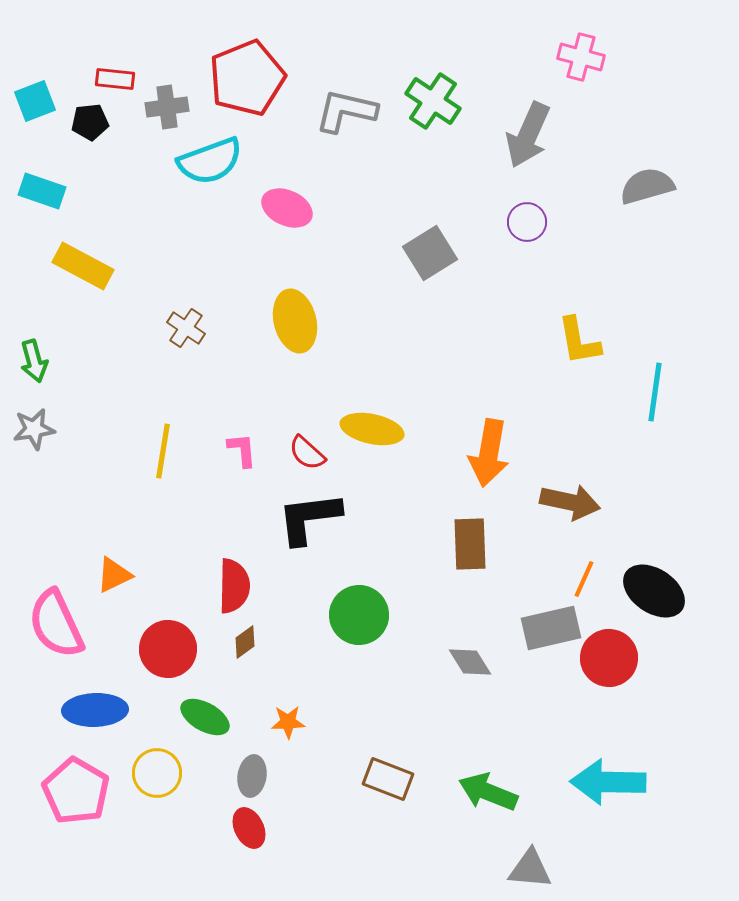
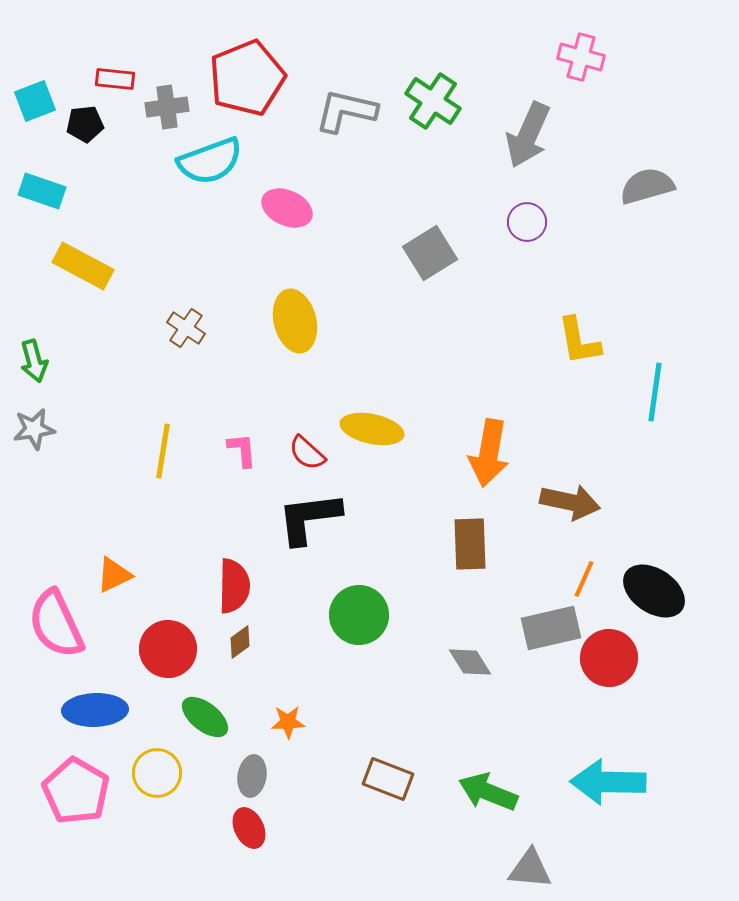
black pentagon at (90, 122): moved 5 px left, 2 px down
brown diamond at (245, 642): moved 5 px left
green ellipse at (205, 717): rotated 9 degrees clockwise
